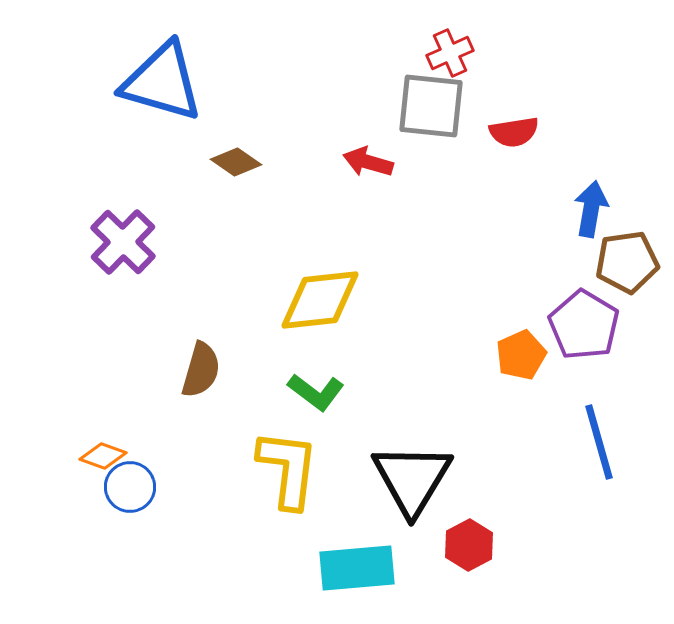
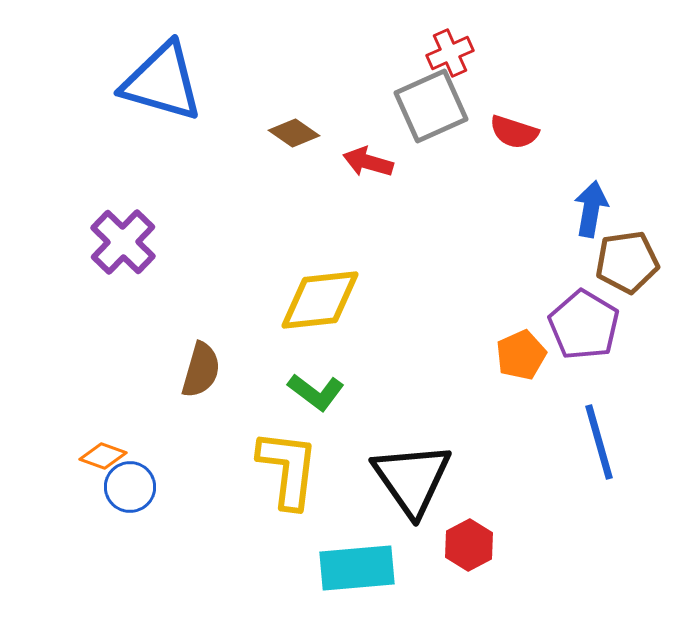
gray square: rotated 30 degrees counterclockwise
red semicircle: rotated 27 degrees clockwise
brown diamond: moved 58 px right, 29 px up
black triangle: rotated 6 degrees counterclockwise
